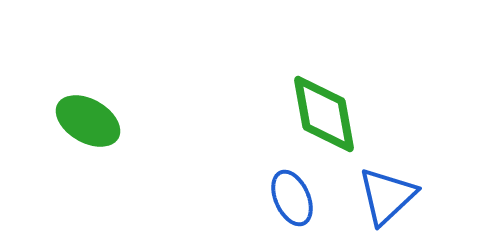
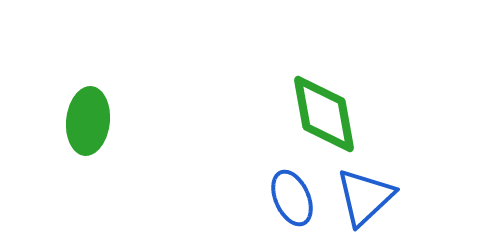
green ellipse: rotated 66 degrees clockwise
blue triangle: moved 22 px left, 1 px down
